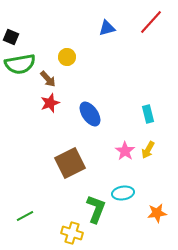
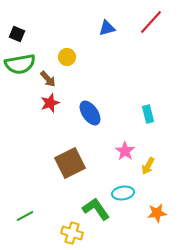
black square: moved 6 px right, 3 px up
blue ellipse: moved 1 px up
yellow arrow: moved 16 px down
green L-shape: rotated 56 degrees counterclockwise
